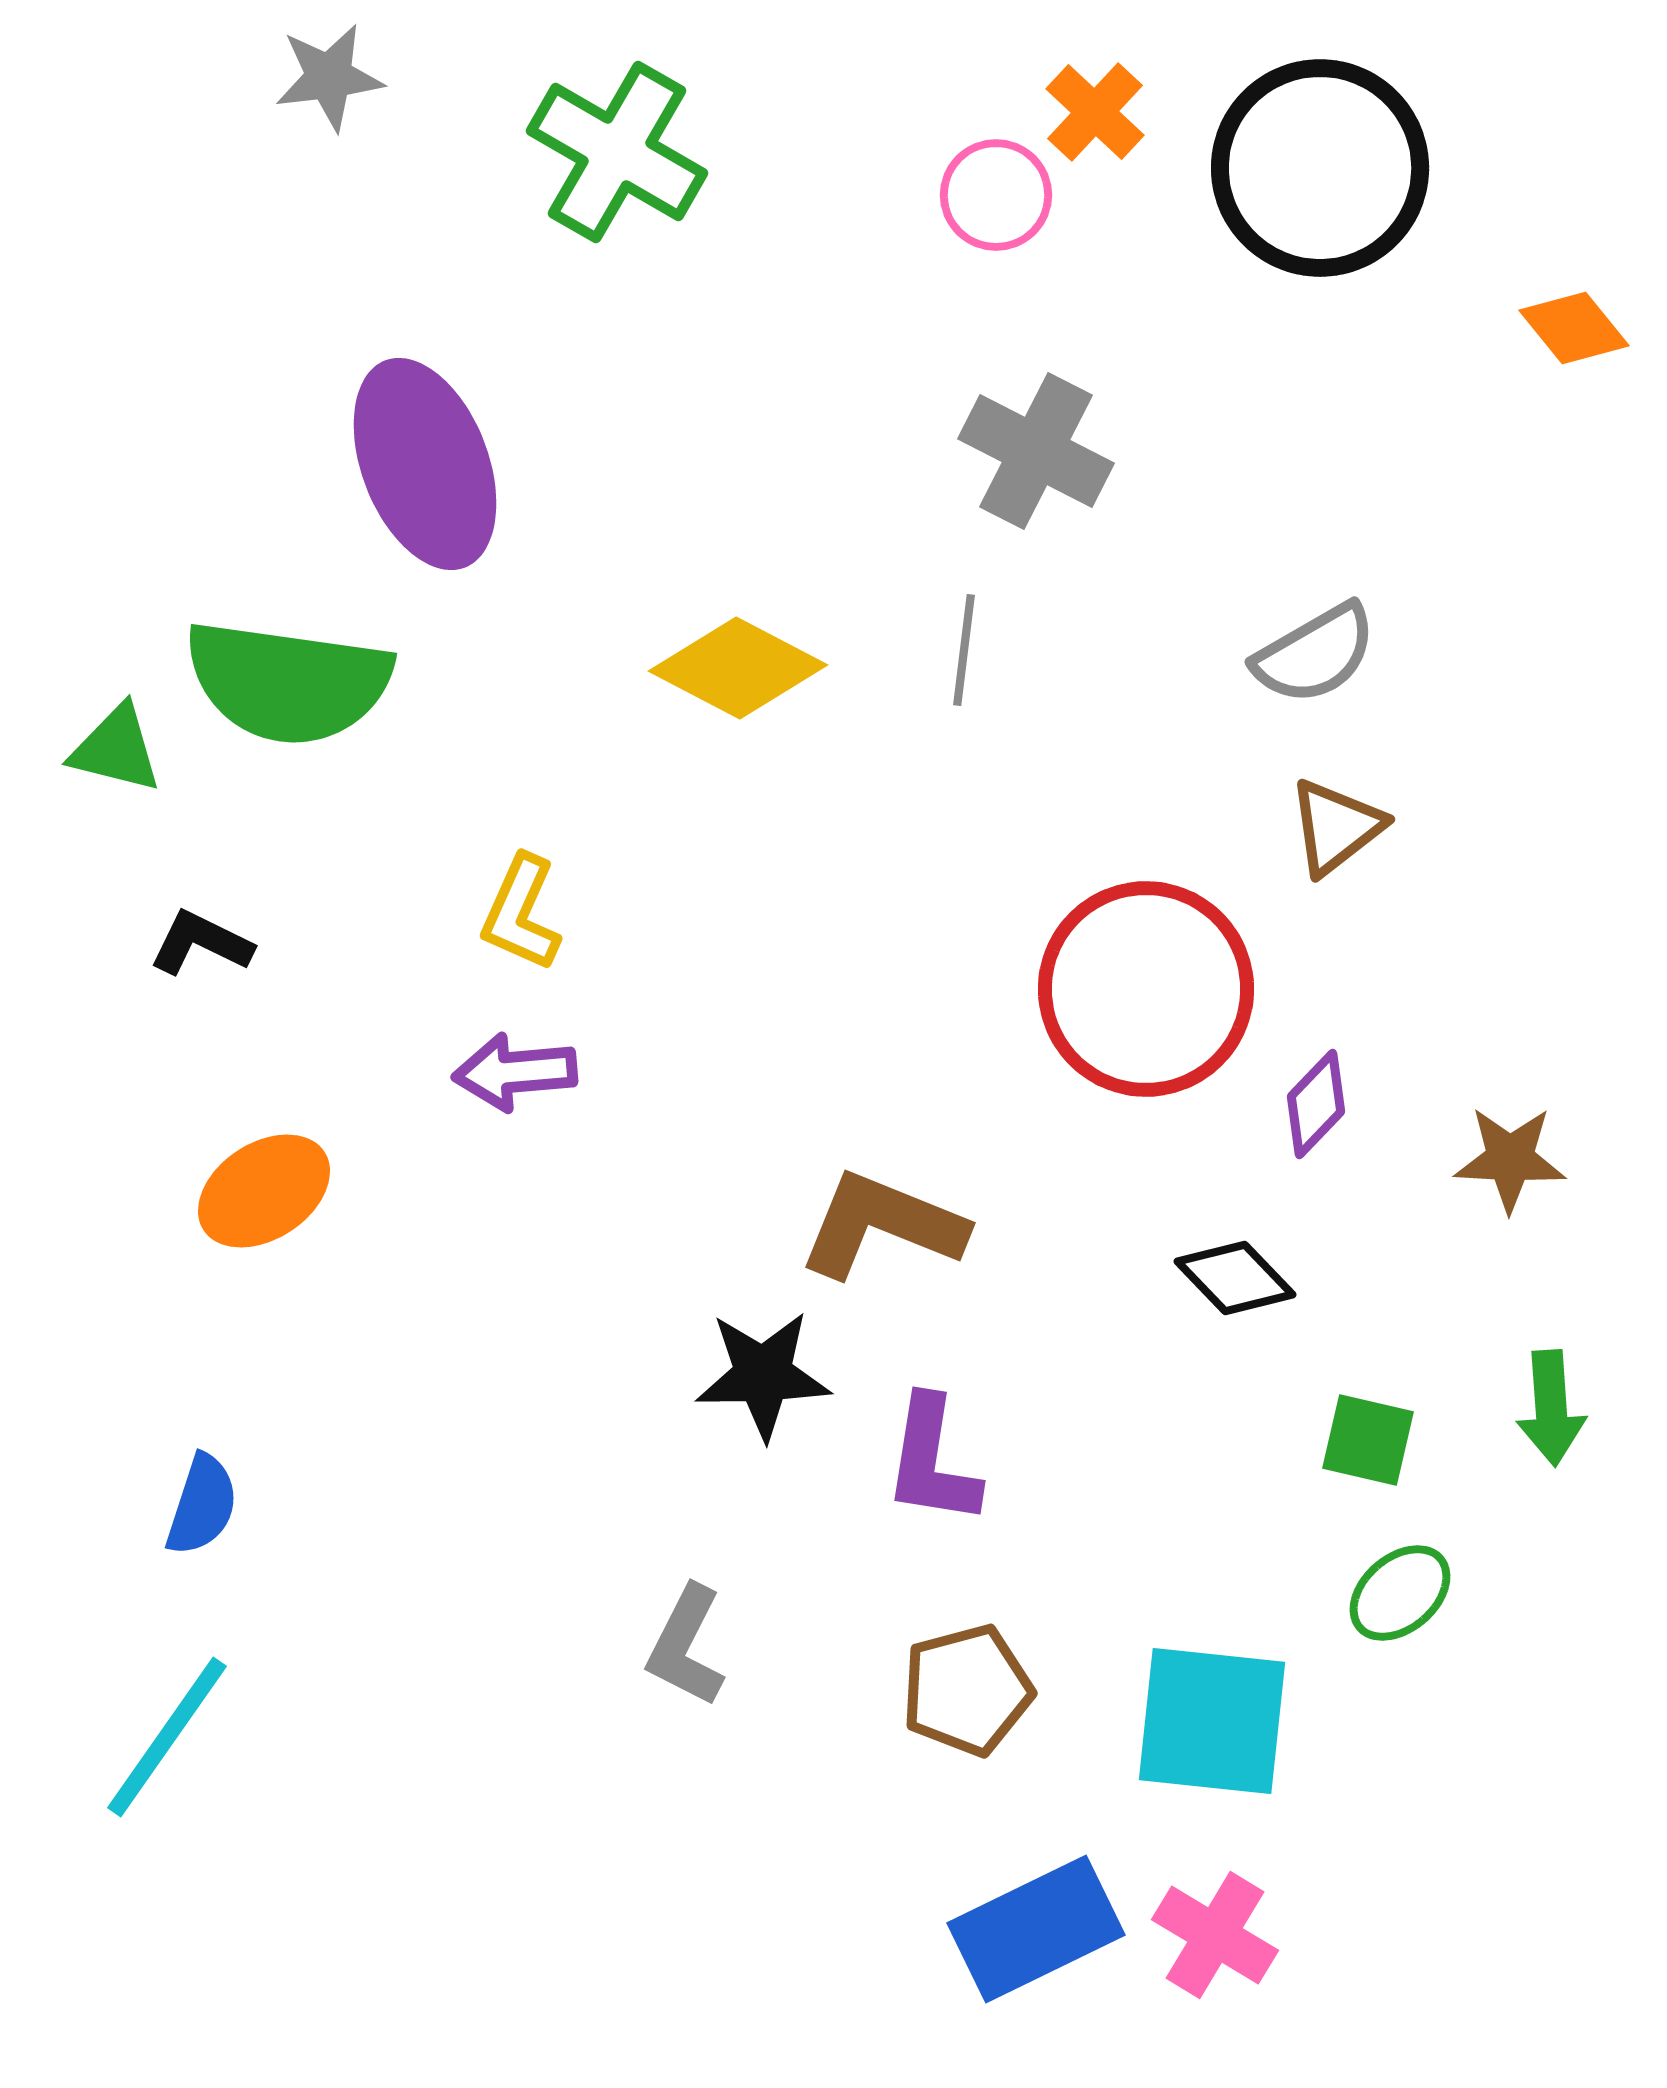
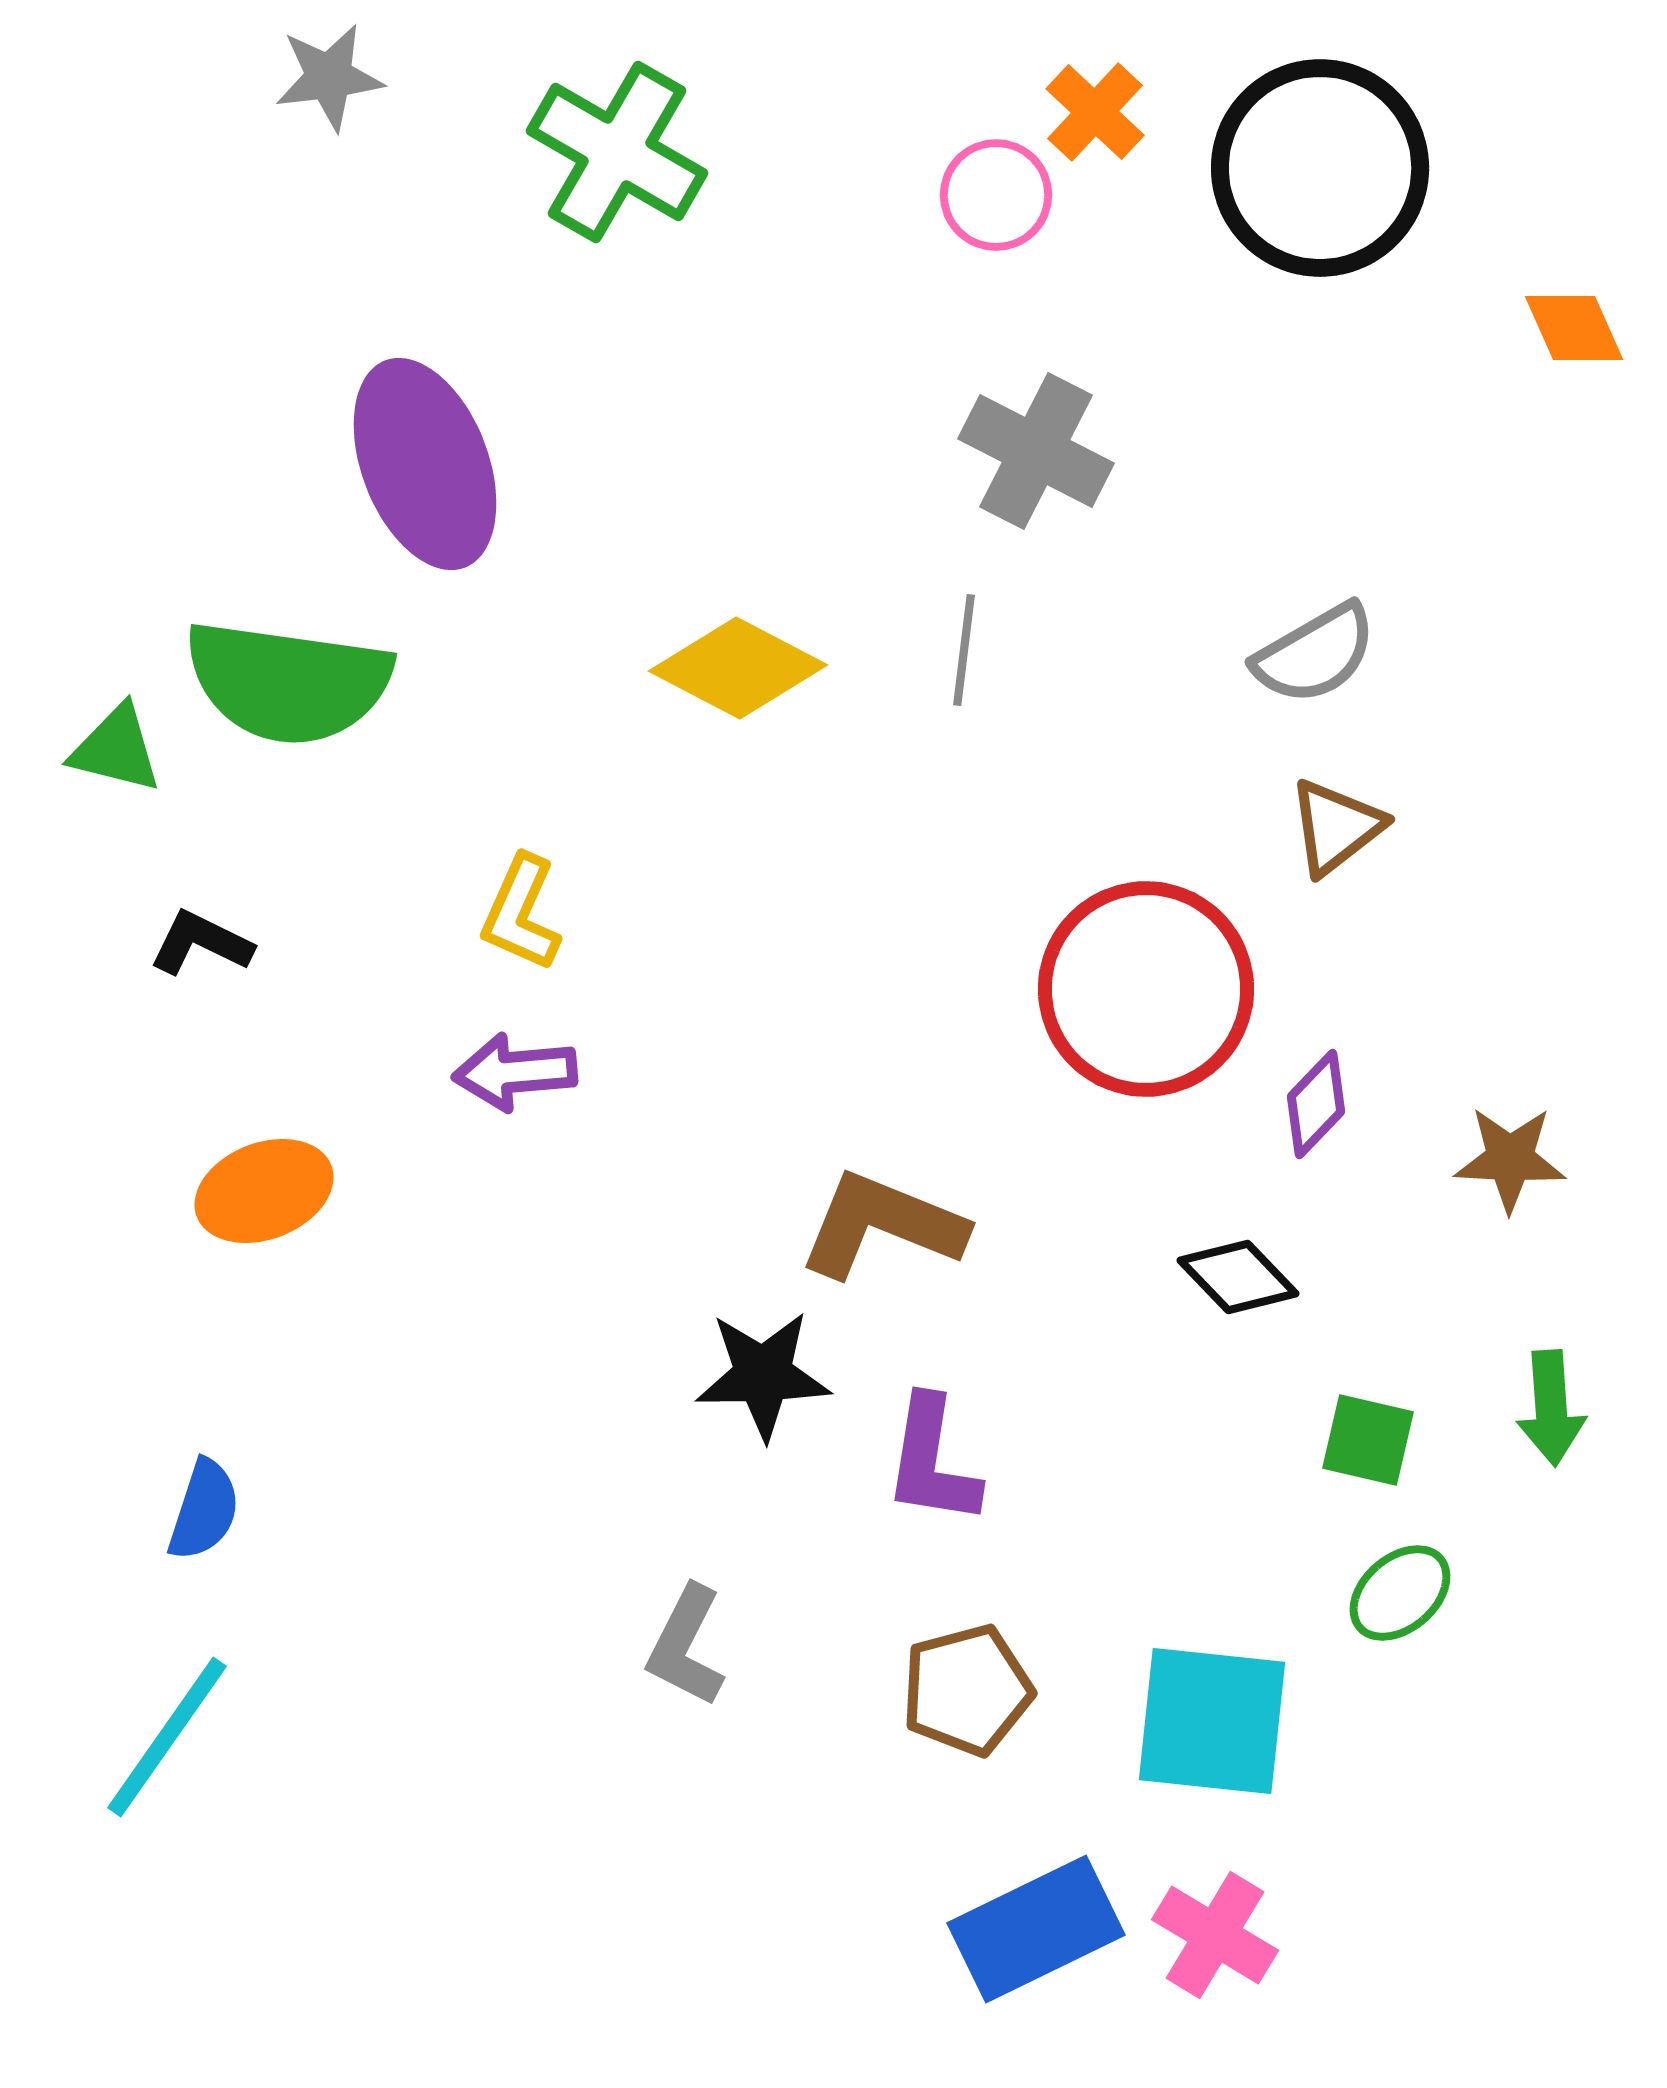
orange diamond: rotated 15 degrees clockwise
orange ellipse: rotated 12 degrees clockwise
black diamond: moved 3 px right, 1 px up
blue semicircle: moved 2 px right, 5 px down
